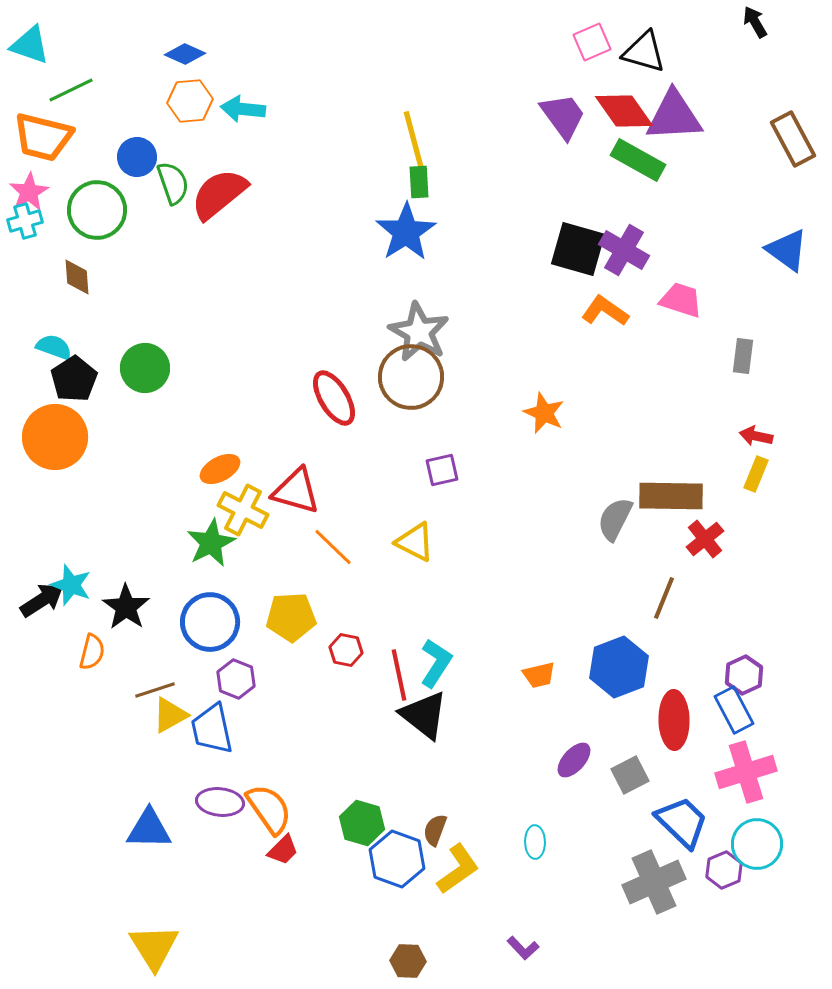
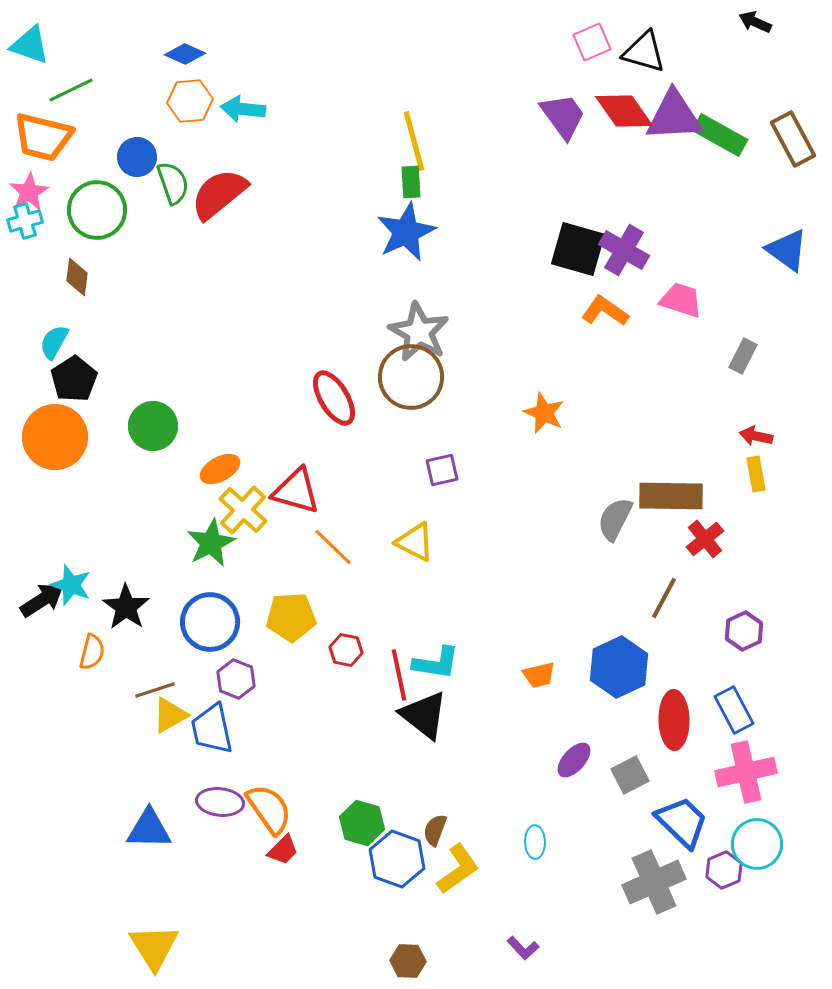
black arrow at (755, 22): rotated 36 degrees counterclockwise
green rectangle at (638, 160): moved 82 px right, 25 px up
green rectangle at (419, 182): moved 8 px left
blue star at (406, 232): rotated 8 degrees clockwise
brown diamond at (77, 277): rotated 12 degrees clockwise
cyan semicircle at (54, 347): moved 5 px up; rotated 81 degrees counterclockwise
gray rectangle at (743, 356): rotated 20 degrees clockwise
green circle at (145, 368): moved 8 px right, 58 px down
yellow rectangle at (756, 474): rotated 32 degrees counterclockwise
yellow cross at (243, 510): rotated 15 degrees clockwise
brown line at (664, 598): rotated 6 degrees clockwise
cyan L-shape at (436, 663): rotated 66 degrees clockwise
blue hexagon at (619, 667): rotated 4 degrees counterclockwise
purple hexagon at (744, 675): moved 44 px up
pink cross at (746, 772): rotated 4 degrees clockwise
